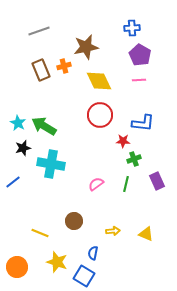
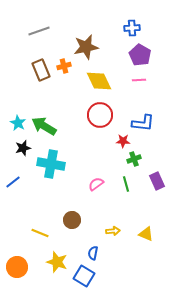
green line: rotated 28 degrees counterclockwise
brown circle: moved 2 px left, 1 px up
